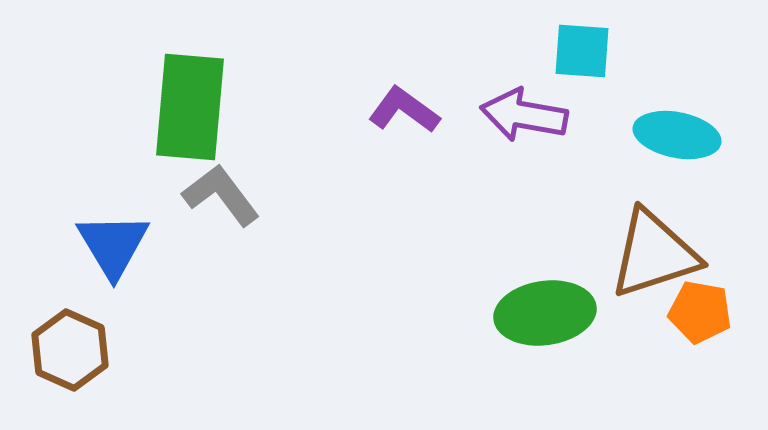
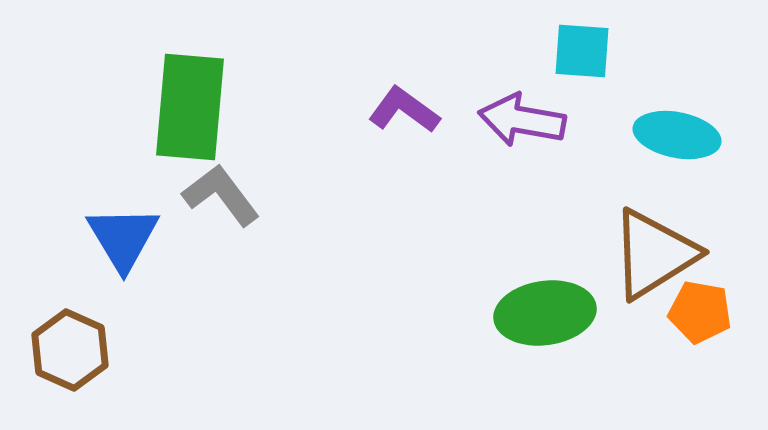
purple arrow: moved 2 px left, 5 px down
blue triangle: moved 10 px right, 7 px up
brown triangle: rotated 14 degrees counterclockwise
